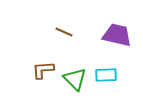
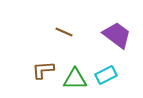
purple trapezoid: rotated 24 degrees clockwise
cyan rectangle: rotated 25 degrees counterclockwise
green triangle: rotated 45 degrees counterclockwise
